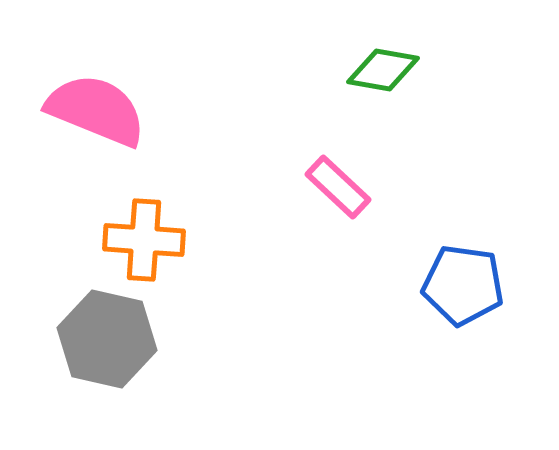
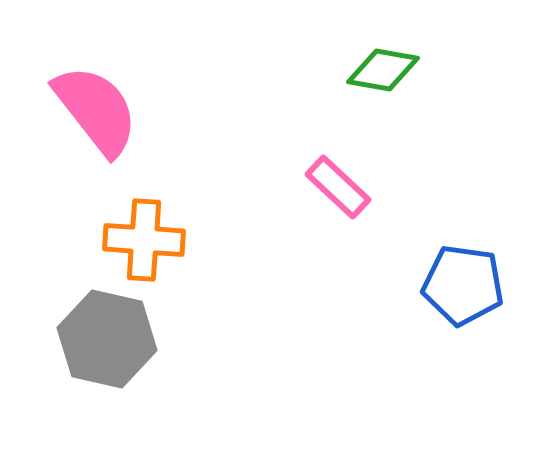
pink semicircle: rotated 30 degrees clockwise
